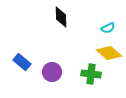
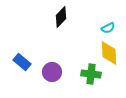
black diamond: rotated 45 degrees clockwise
yellow diamond: rotated 45 degrees clockwise
